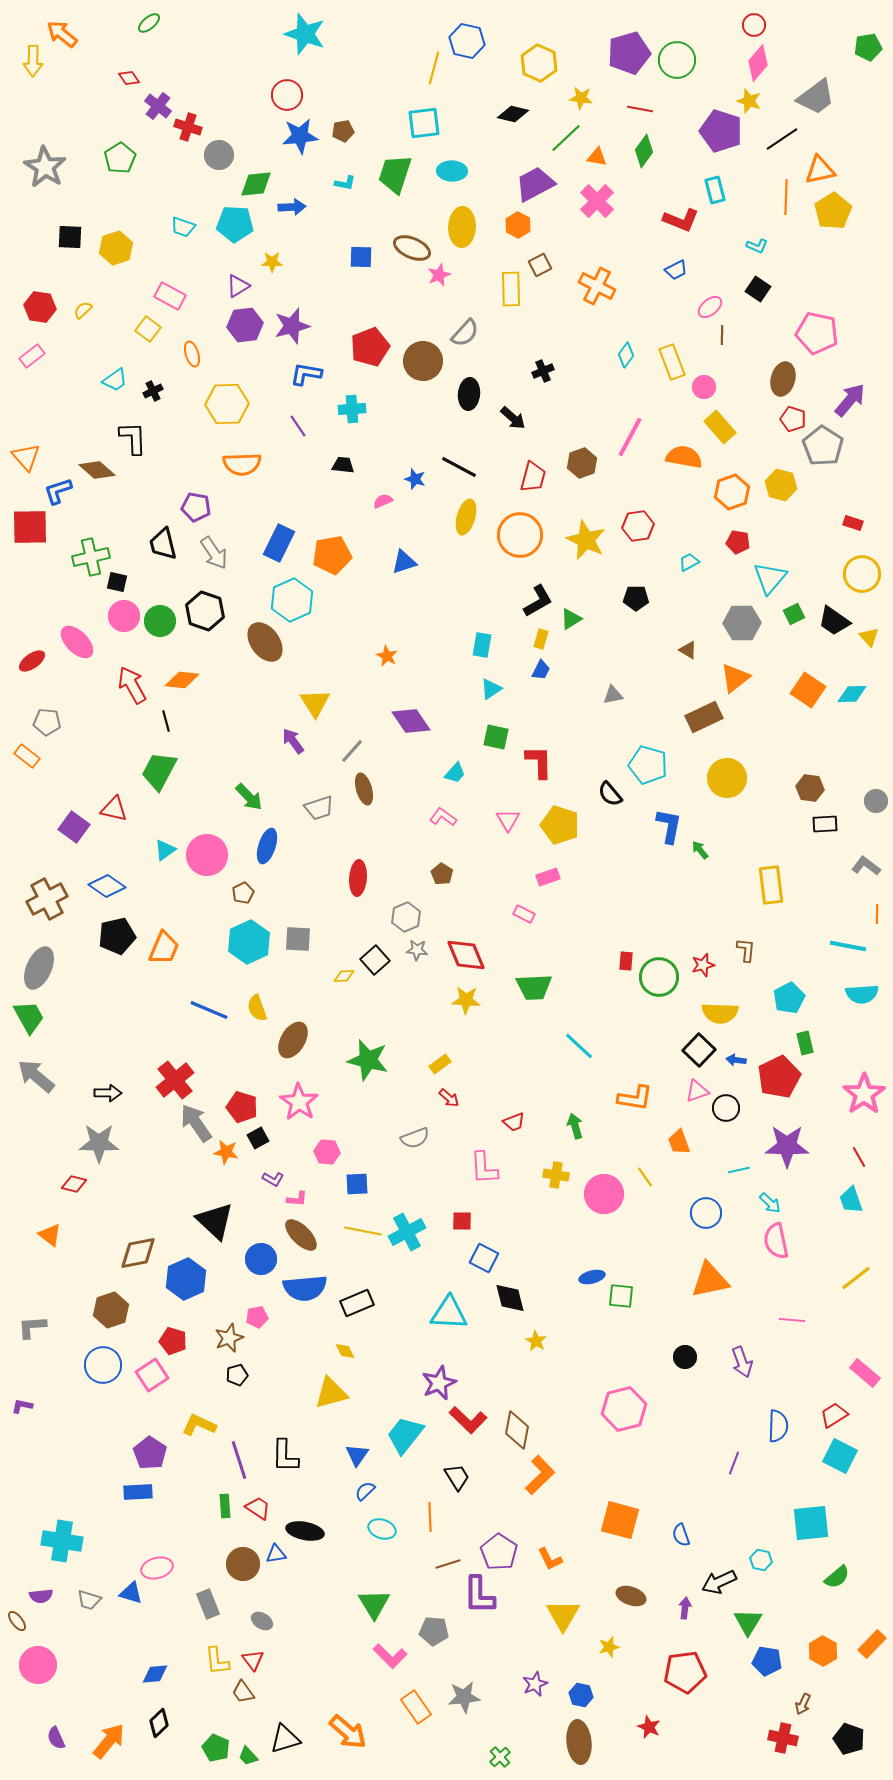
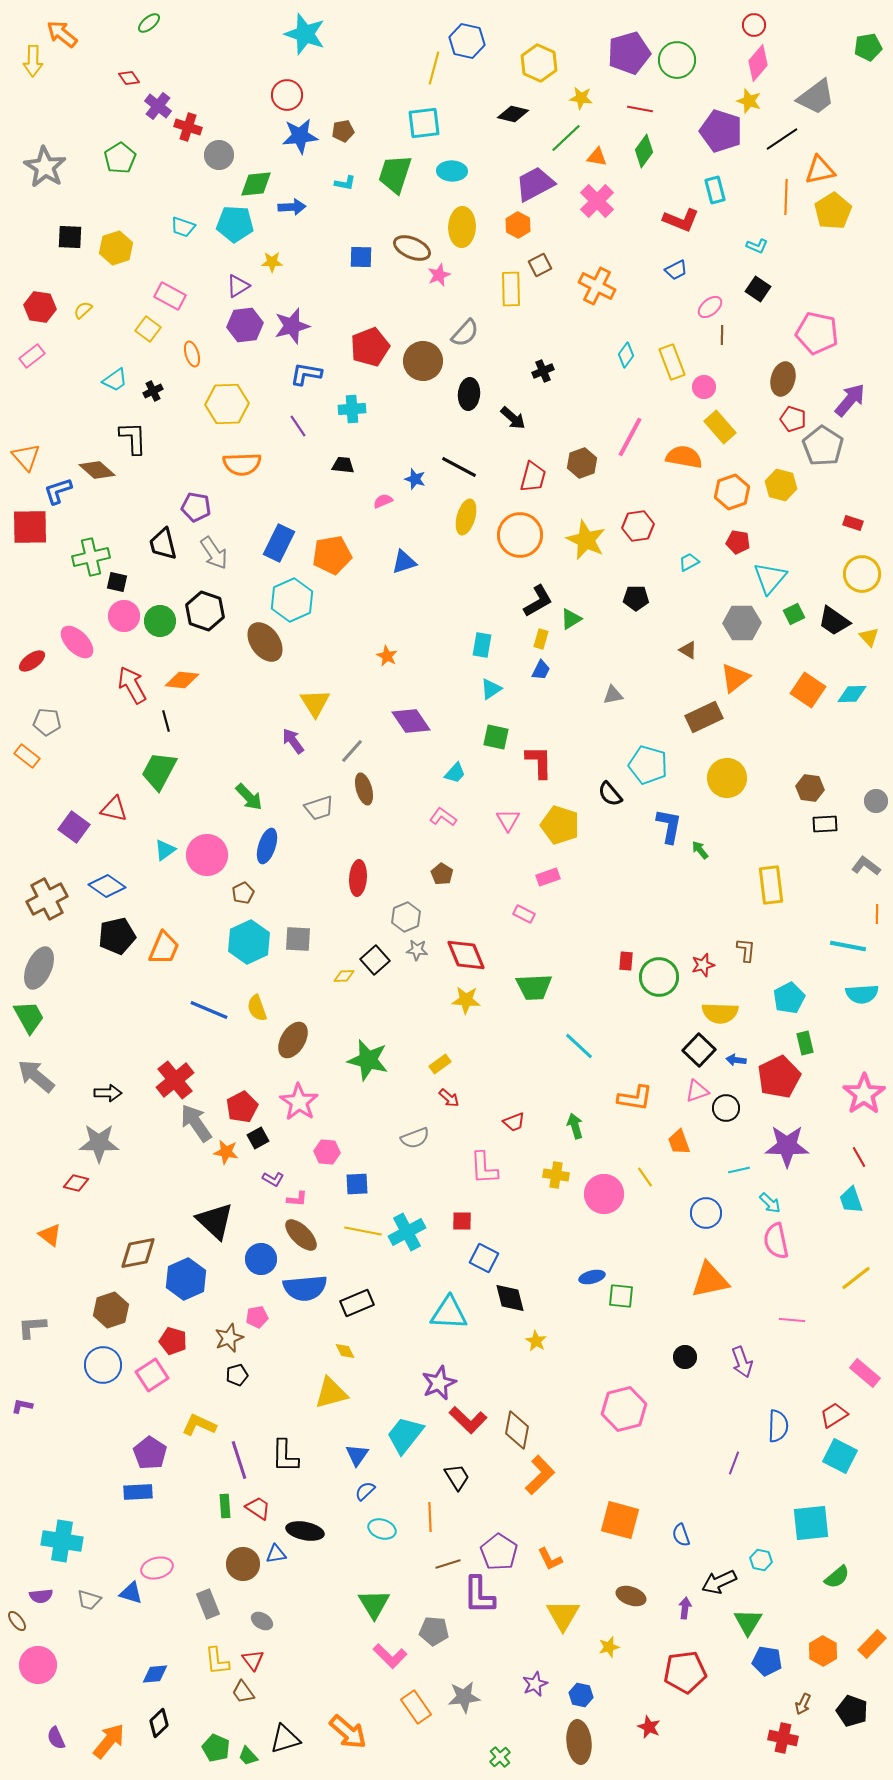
red pentagon at (242, 1107): rotated 28 degrees clockwise
red diamond at (74, 1184): moved 2 px right, 1 px up
black pentagon at (849, 1739): moved 3 px right, 28 px up
